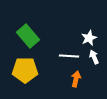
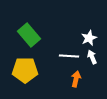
green rectangle: moved 1 px right, 1 px up
white arrow: moved 2 px left
